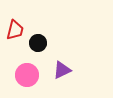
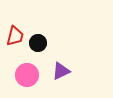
red trapezoid: moved 6 px down
purple triangle: moved 1 px left, 1 px down
